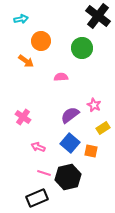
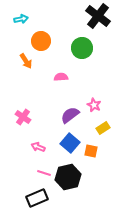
orange arrow: rotated 21 degrees clockwise
